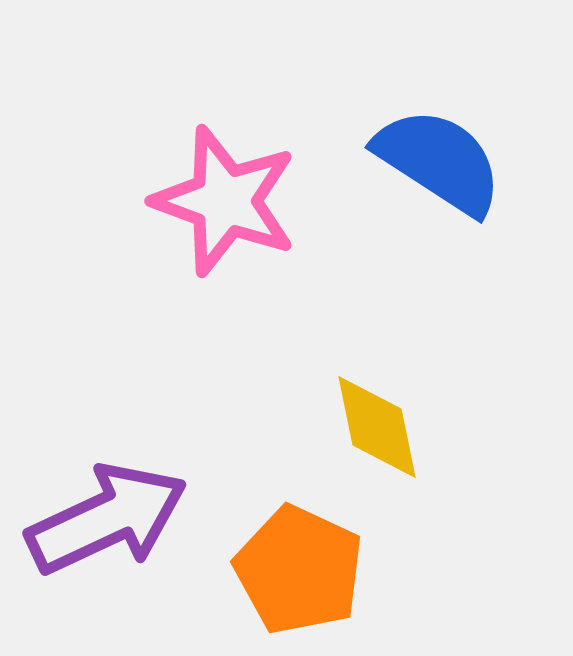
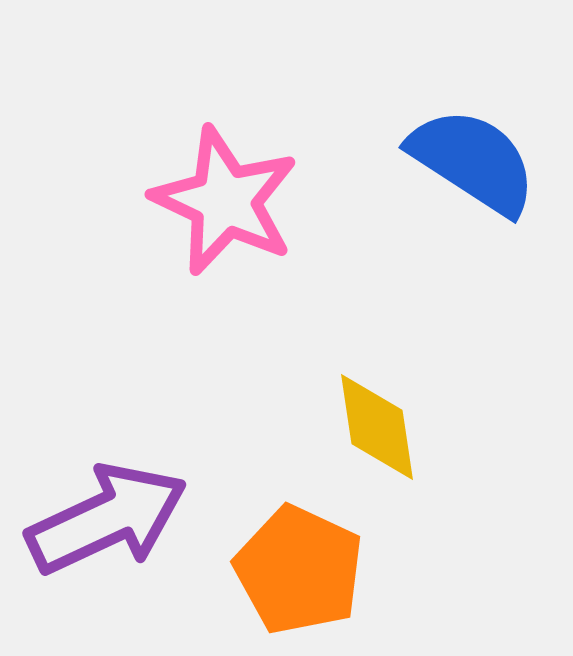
blue semicircle: moved 34 px right
pink star: rotated 5 degrees clockwise
yellow diamond: rotated 3 degrees clockwise
